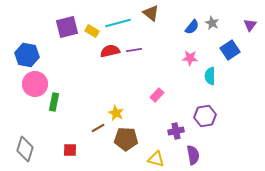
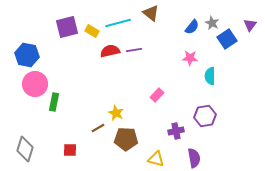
blue square: moved 3 px left, 11 px up
purple semicircle: moved 1 px right, 3 px down
